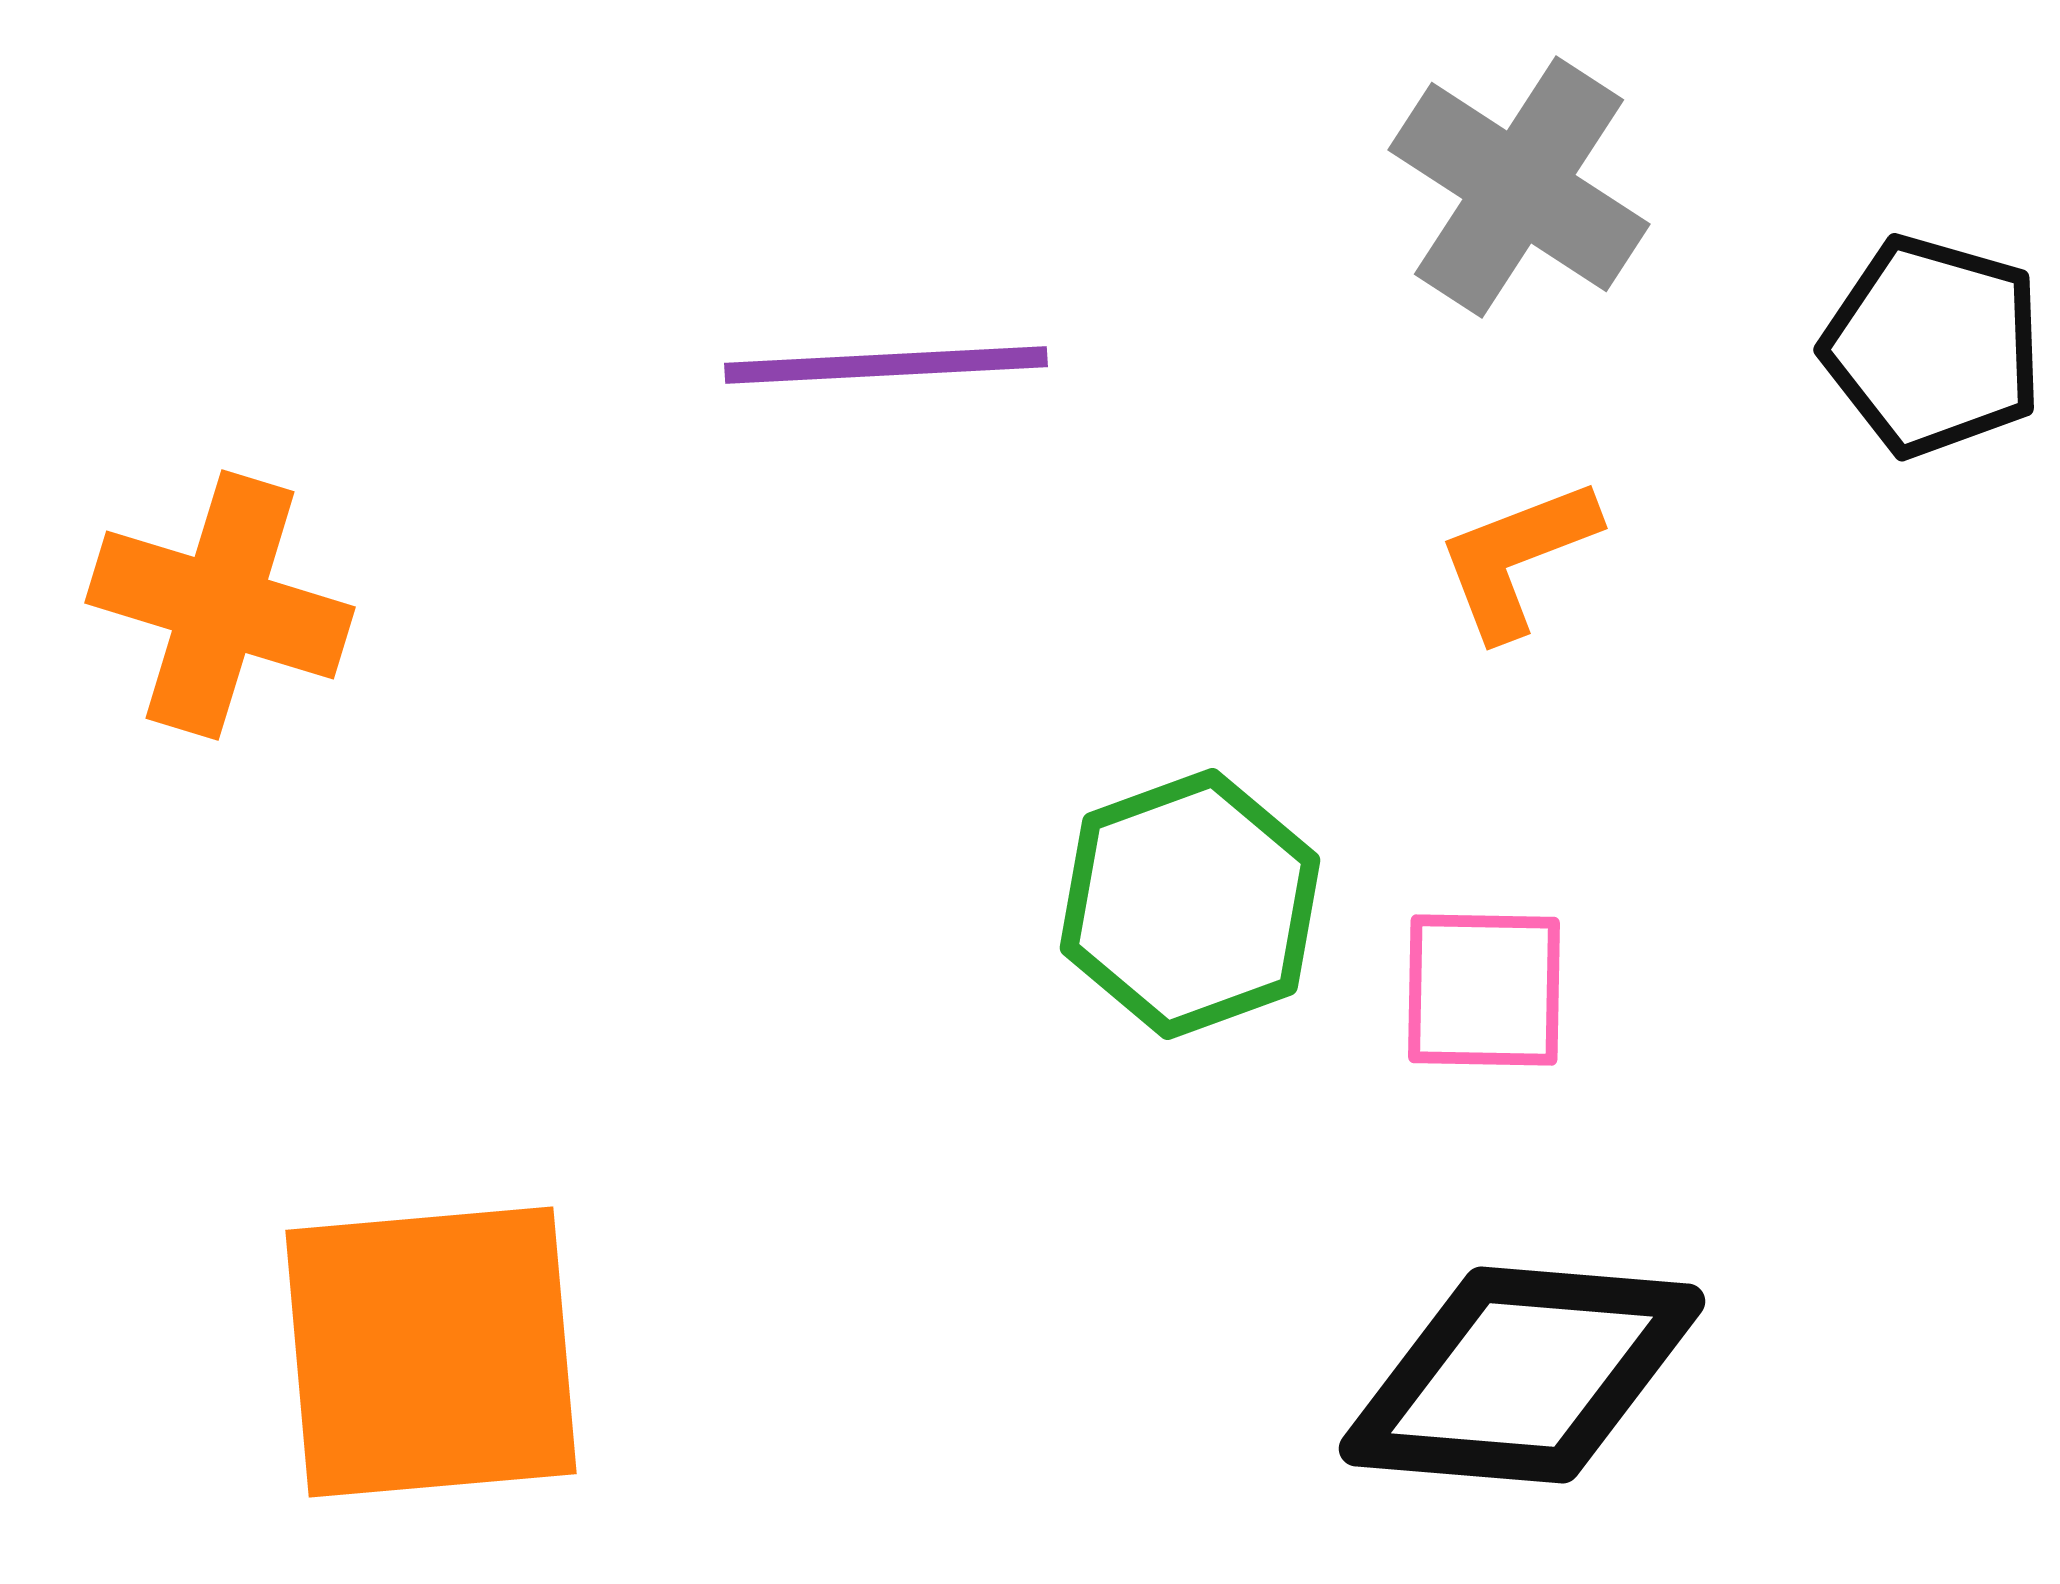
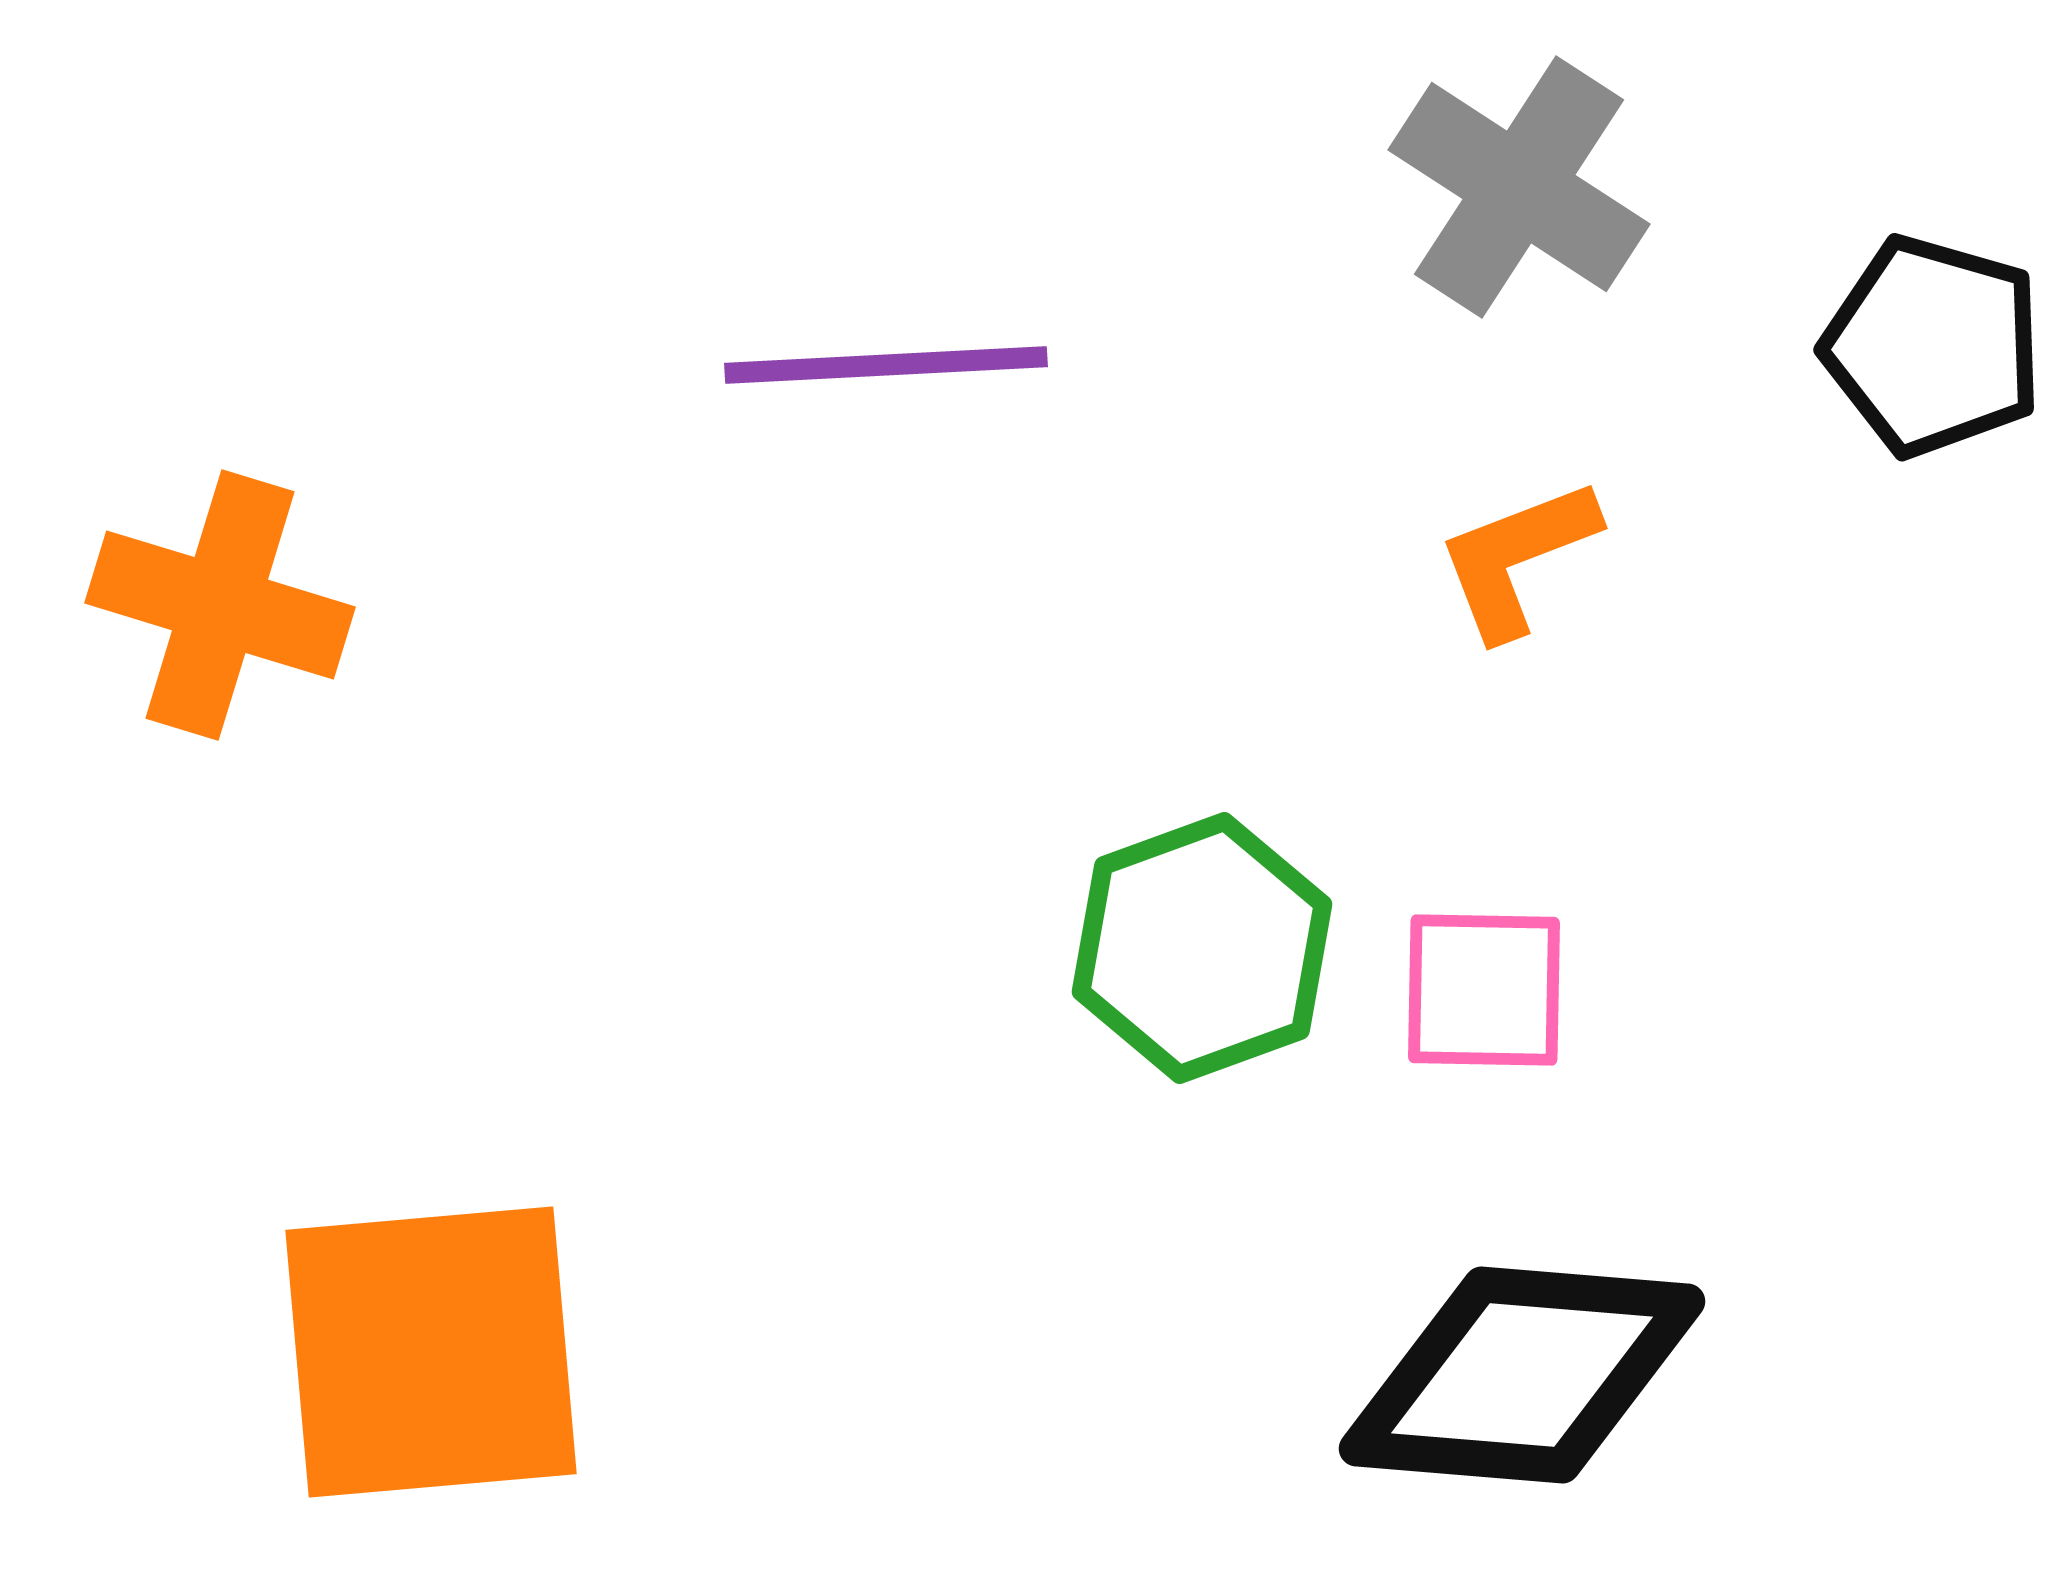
green hexagon: moved 12 px right, 44 px down
